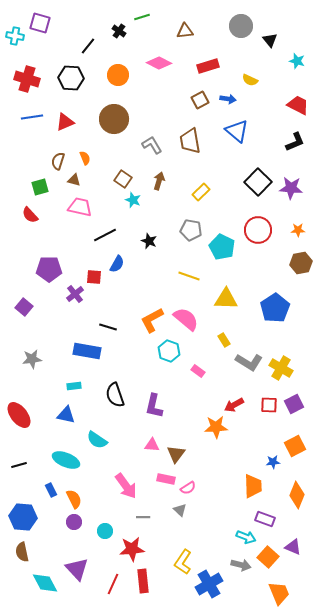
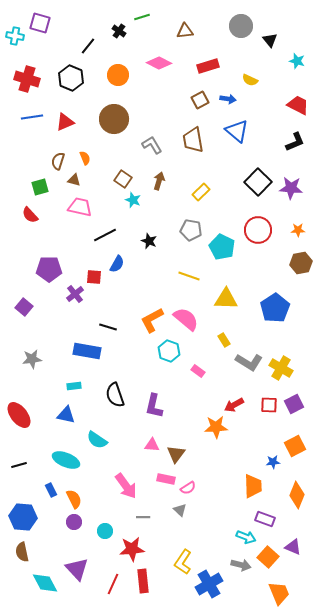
black hexagon at (71, 78): rotated 20 degrees clockwise
brown trapezoid at (190, 141): moved 3 px right, 1 px up
